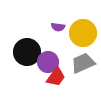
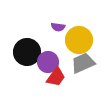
yellow circle: moved 4 px left, 7 px down
